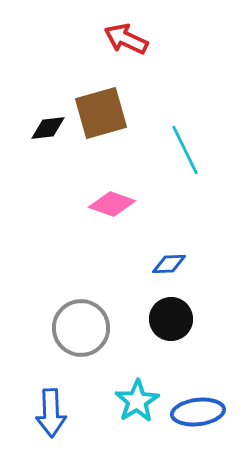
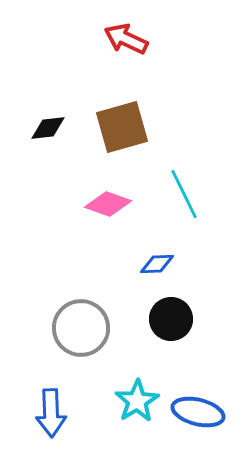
brown square: moved 21 px right, 14 px down
cyan line: moved 1 px left, 44 px down
pink diamond: moved 4 px left
blue diamond: moved 12 px left
blue ellipse: rotated 21 degrees clockwise
